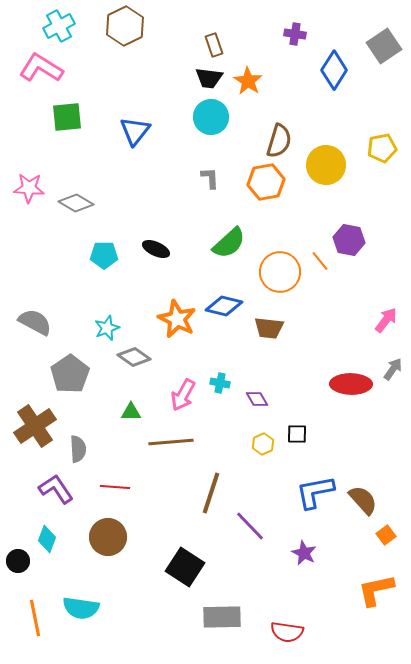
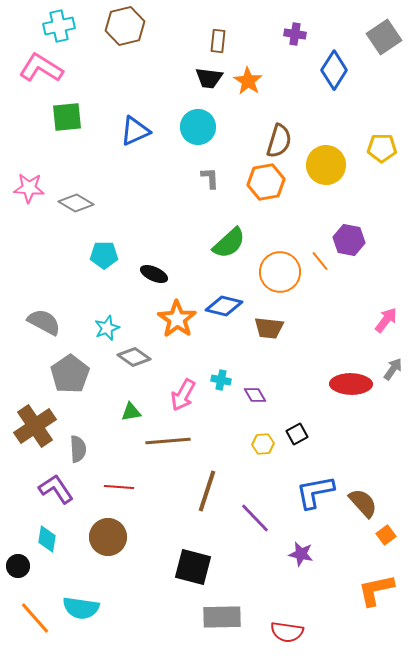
cyan cross at (59, 26): rotated 16 degrees clockwise
brown hexagon at (125, 26): rotated 12 degrees clockwise
brown rectangle at (214, 45): moved 4 px right, 4 px up; rotated 25 degrees clockwise
gray square at (384, 46): moved 9 px up
cyan circle at (211, 117): moved 13 px left, 10 px down
blue triangle at (135, 131): rotated 28 degrees clockwise
yellow pentagon at (382, 148): rotated 12 degrees clockwise
black ellipse at (156, 249): moved 2 px left, 25 px down
orange star at (177, 319): rotated 9 degrees clockwise
gray semicircle at (35, 322): moved 9 px right
cyan cross at (220, 383): moved 1 px right, 3 px up
purple diamond at (257, 399): moved 2 px left, 4 px up
green triangle at (131, 412): rotated 10 degrees counterclockwise
black square at (297, 434): rotated 30 degrees counterclockwise
brown line at (171, 442): moved 3 px left, 1 px up
yellow hexagon at (263, 444): rotated 20 degrees clockwise
red line at (115, 487): moved 4 px right
brown line at (211, 493): moved 4 px left, 2 px up
brown semicircle at (363, 500): moved 3 px down
purple line at (250, 526): moved 5 px right, 8 px up
cyan diamond at (47, 539): rotated 12 degrees counterclockwise
purple star at (304, 553): moved 3 px left, 1 px down; rotated 15 degrees counterclockwise
black circle at (18, 561): moved 5 px down
black square at (185, 567): moved 8 px right; rotated 18 degrees counterclockwise
orange line at (35, 618): rotated 30 degrees counterclockwise
